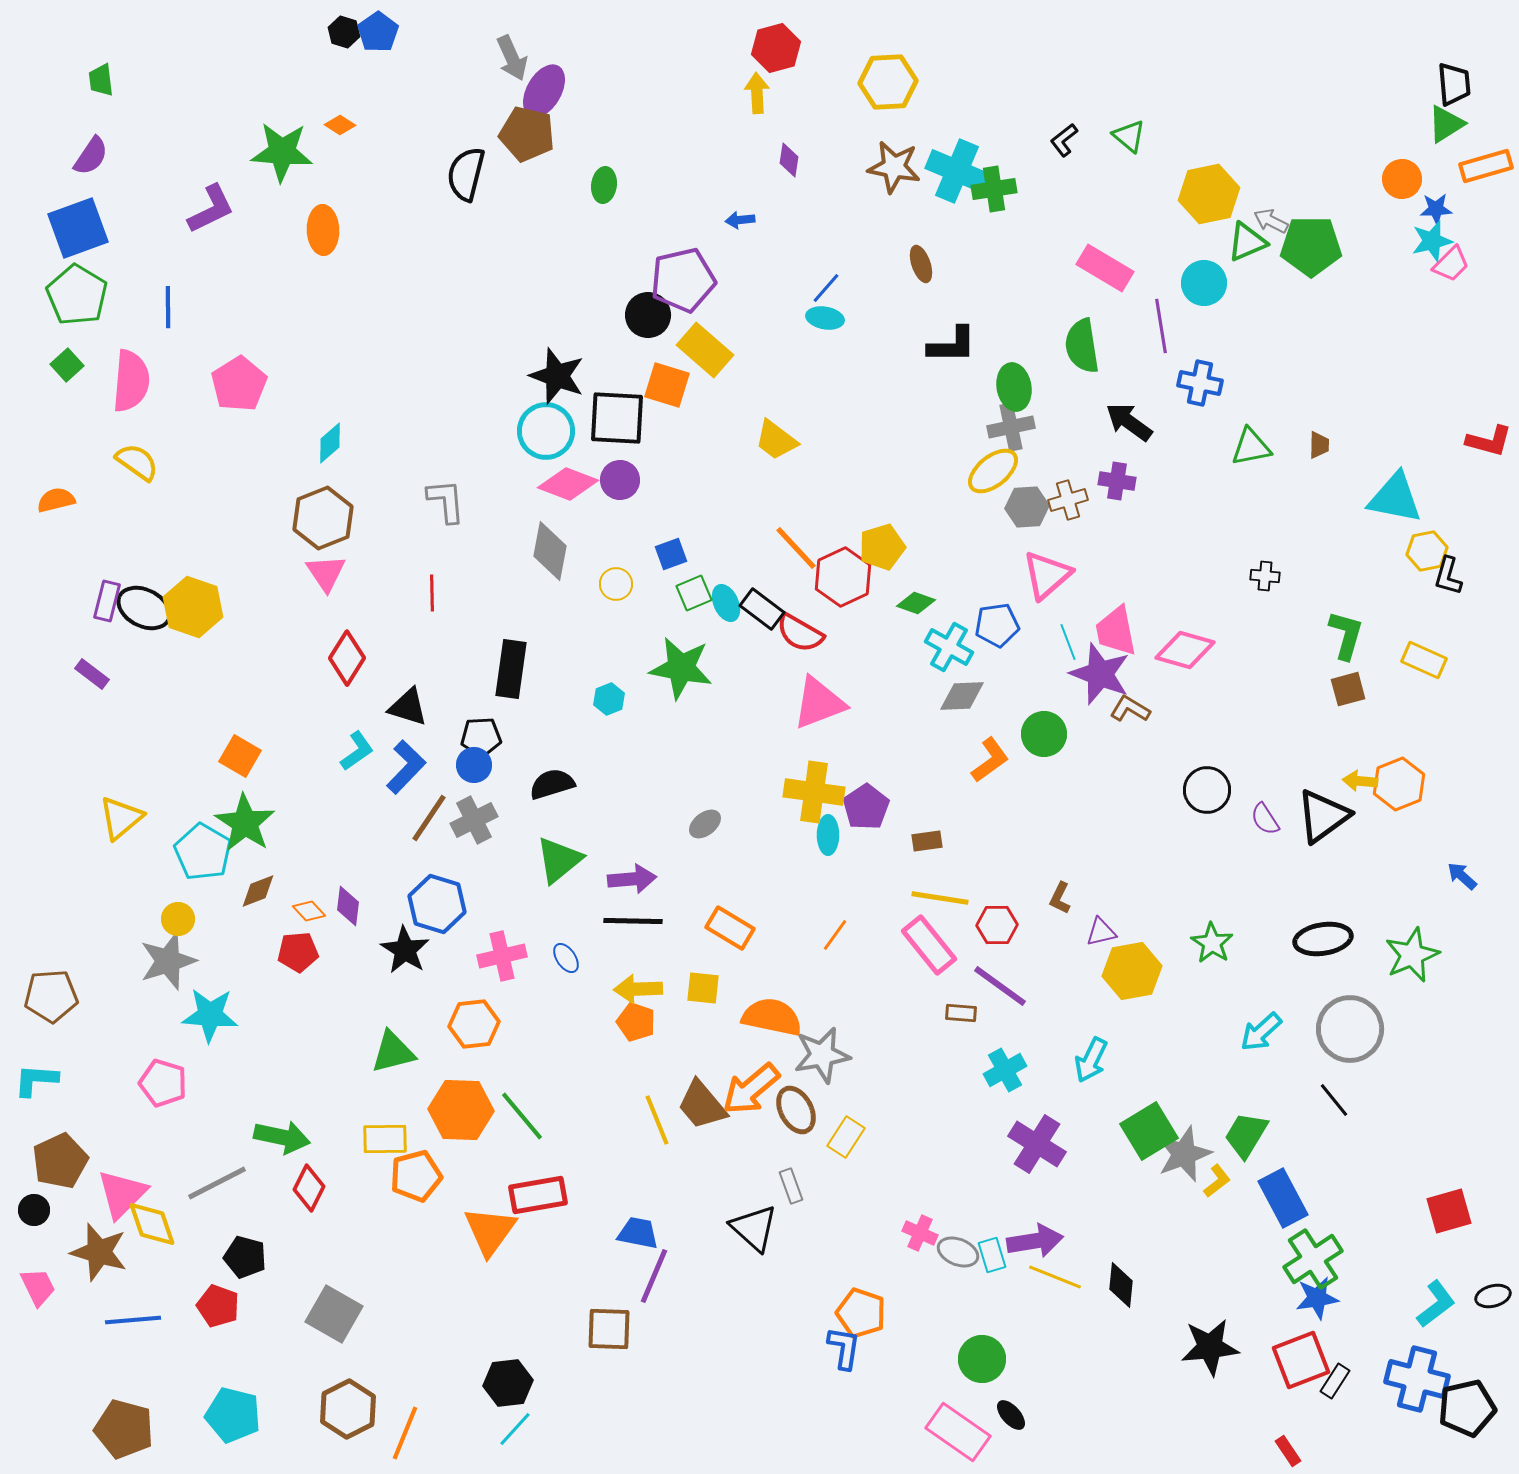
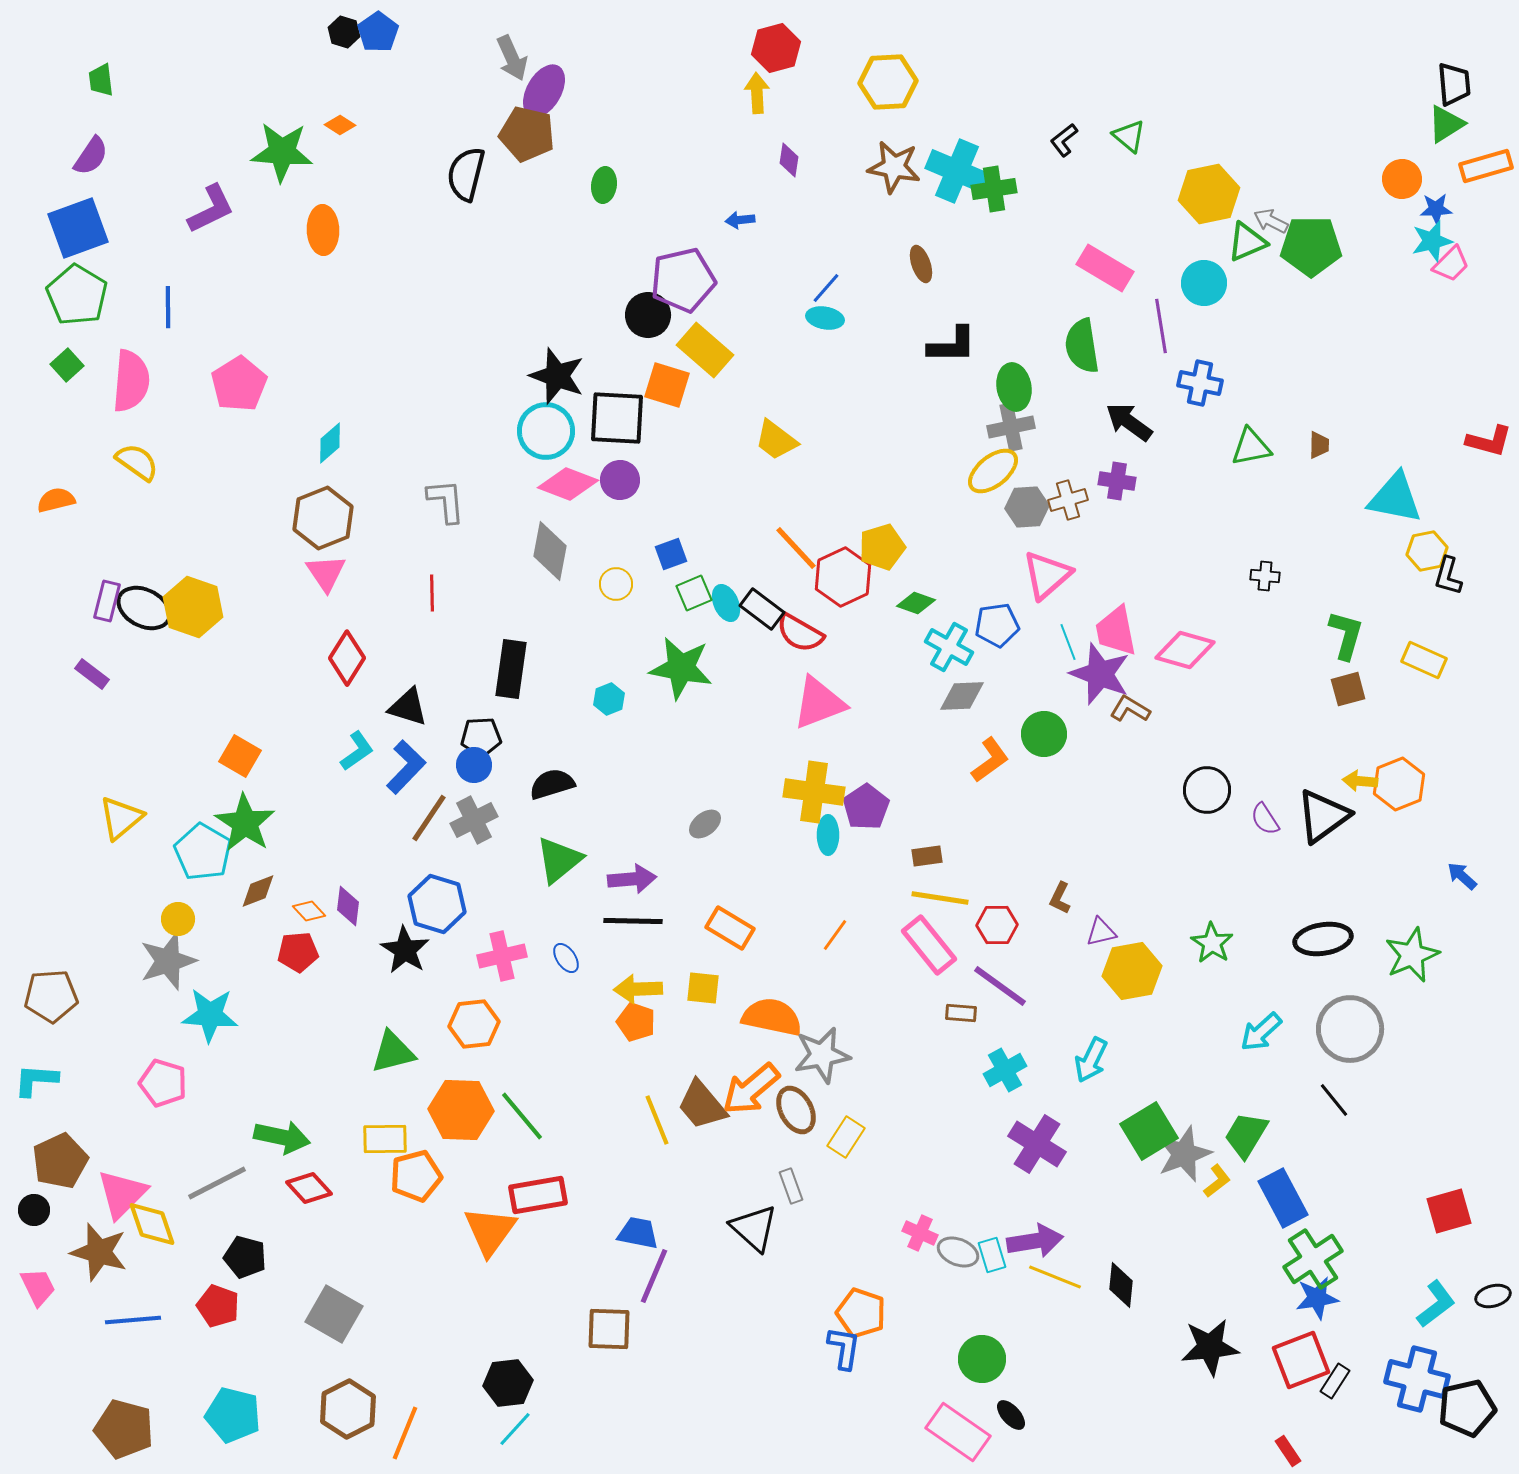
brown rectangle at (927, 841): moved 15 px down
red diamond at (309, 1188): rotated 69 degrees counterclockwise
